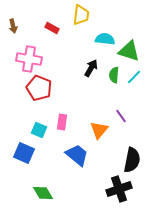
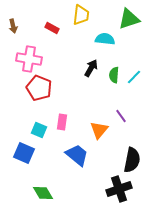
green triangle: moved 32 px up; rotated 35 degrees counterclockwise
